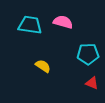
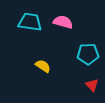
cyan trapezoid: moved 3 px up
red triangle: moved 2 px down; rotated 24 degrees clockwise
